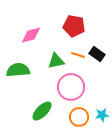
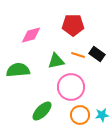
red pentagon: moved 1 px left, 1 px up; rotated 10 degrees counterclockwise
orange circle: moved 1 px right, 2 px up
